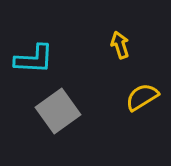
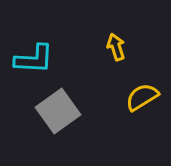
yellow arrow: moved 4 px left, 2 px down
